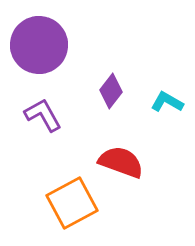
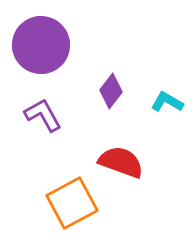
purple circle: moved 2 px right
